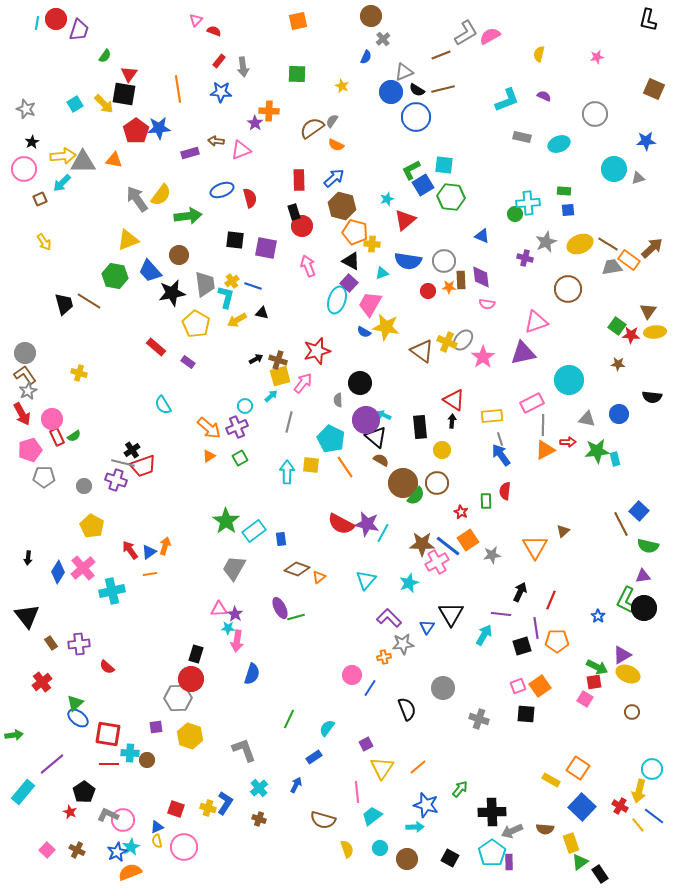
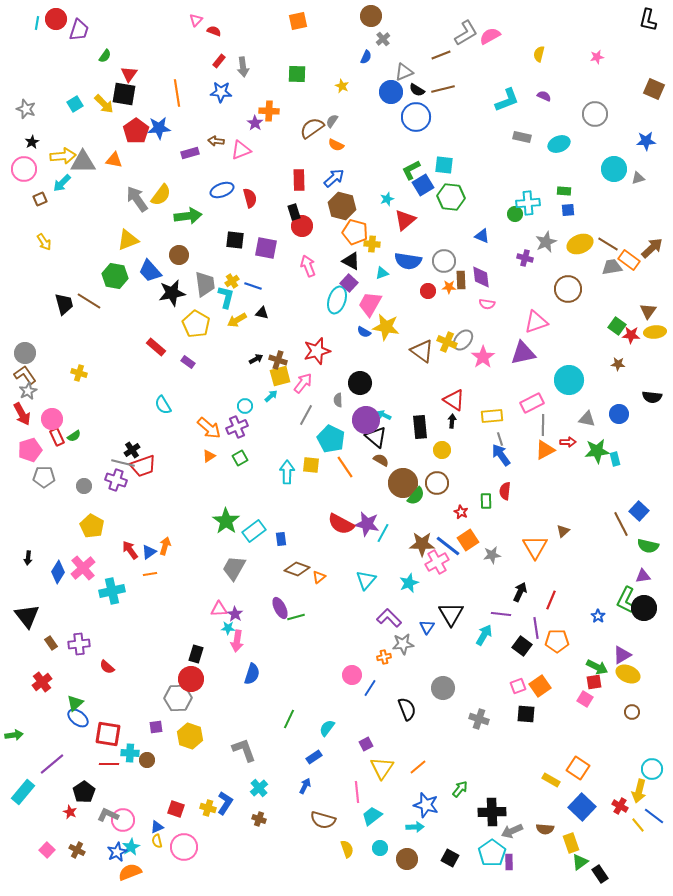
orange line at (178, 89): moved 1 px left, 4 px down
gray line at (289, 422): moved 17 px right, 7 px up; rotated 15 degrees clockwise
black square at (522, 646): rotated 36 degrees counterclockwise
blue arrow at (296, 785): moved 9 px right, 1 px down
